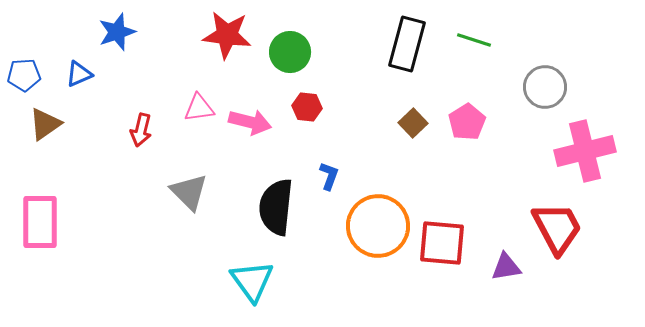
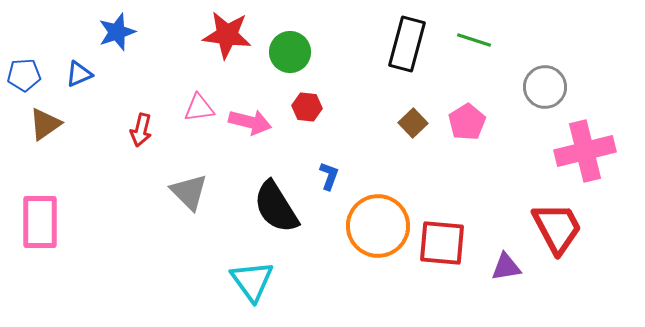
black semicircle: rotated 38 degrees counterclockwise
